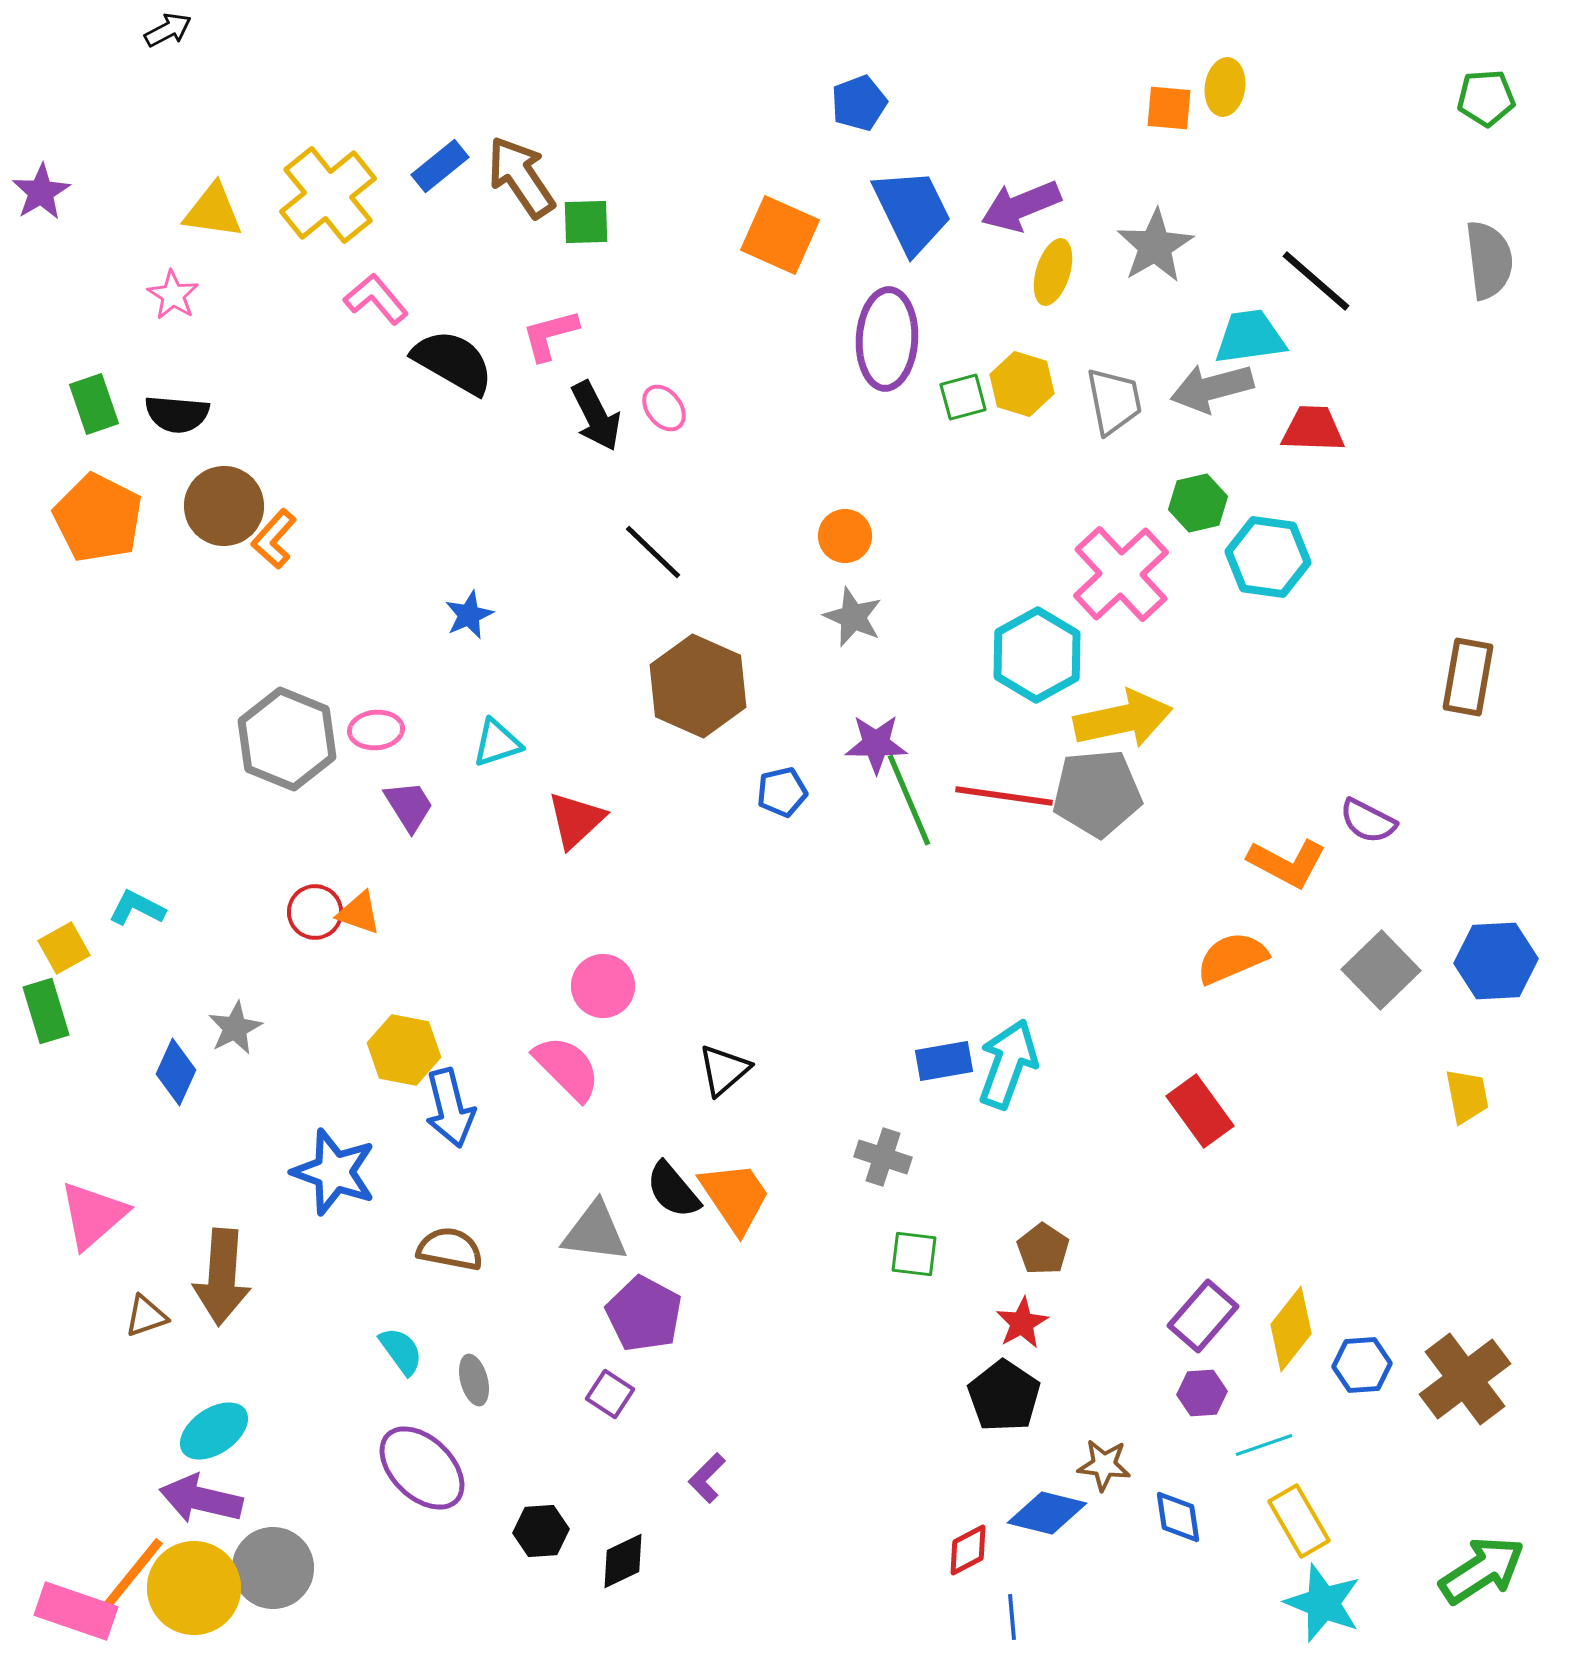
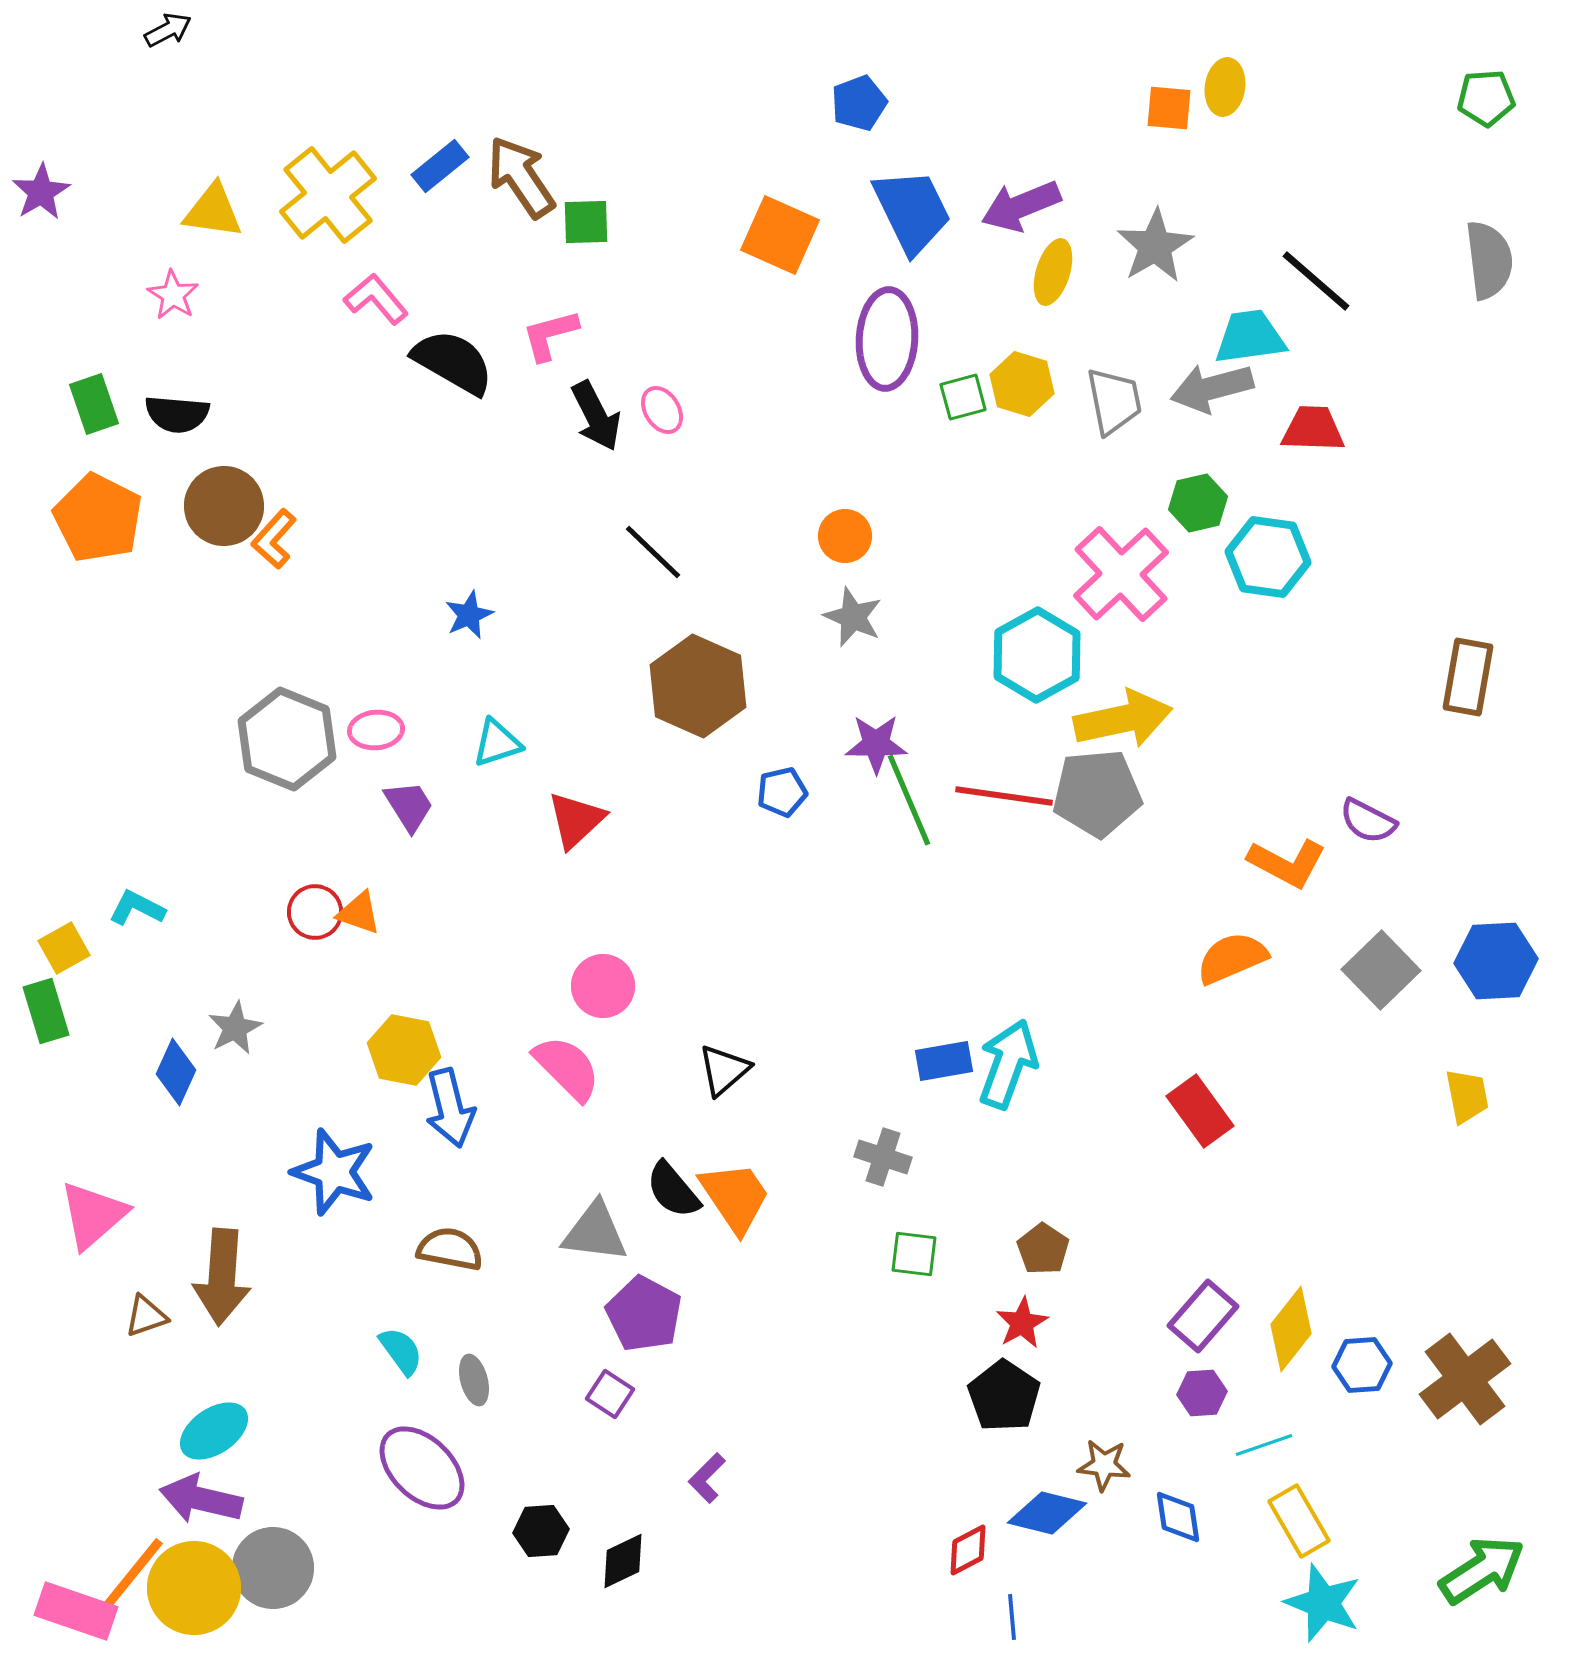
pink ellipse at (664, 408): moved 2 px left, 2 px down; rotated 6 degrees clockwise
